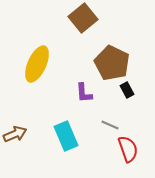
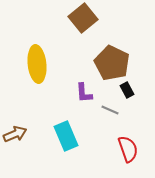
yellow ellipse: rotated 30 degrees counterclockwise
gray line: moved 15 px up
